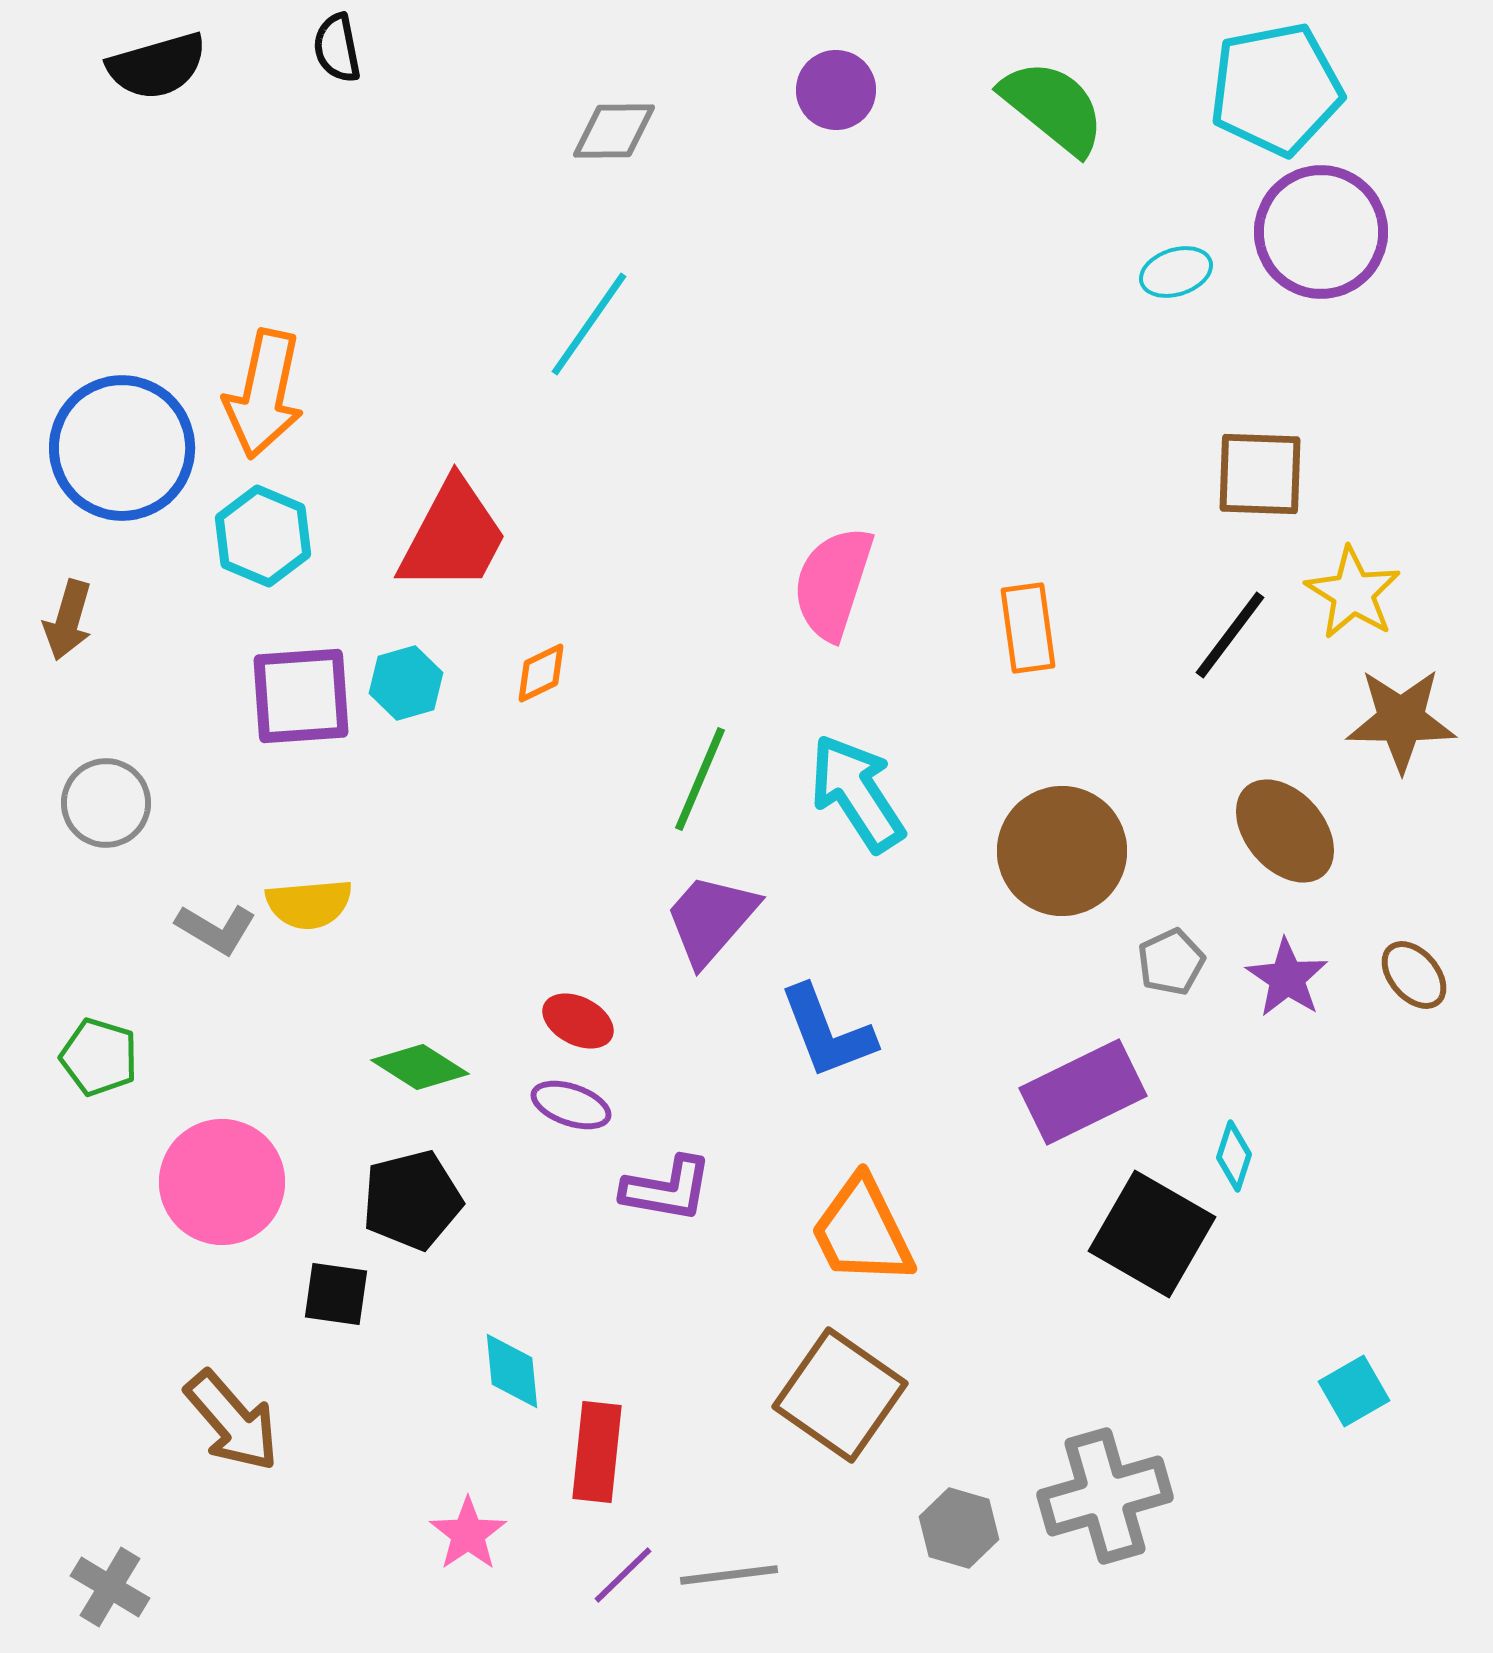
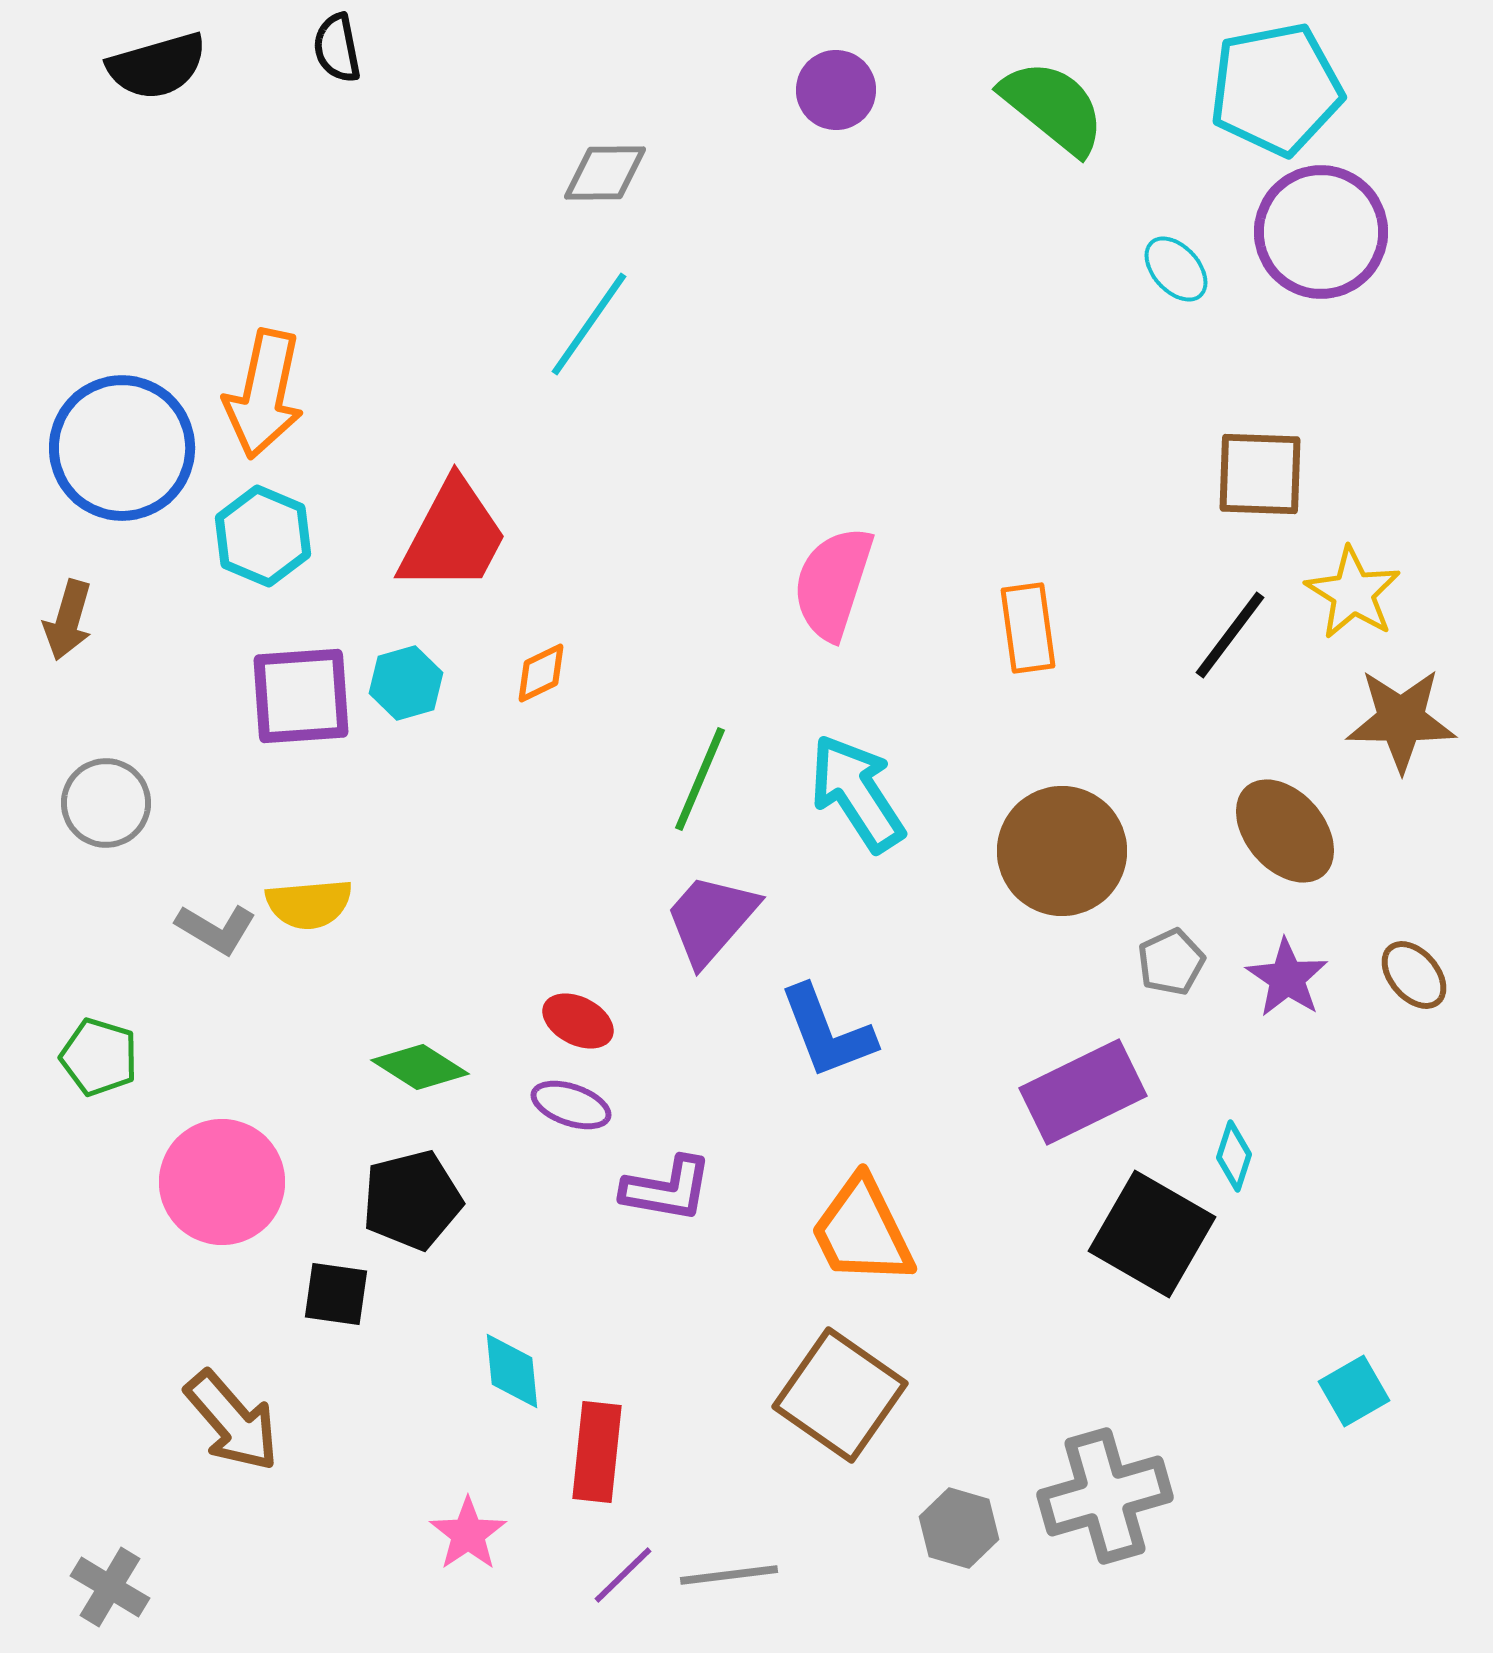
gray diamond at (614, 131): moved 9 px left, 42 px down
cyan ellipse at (1176, 272): moved 3 px up; rotated 66 degrees clockwise
